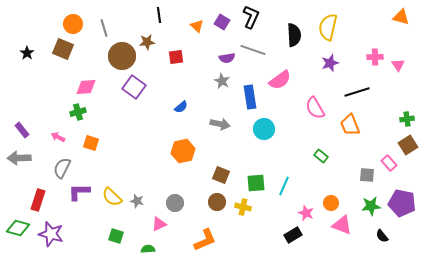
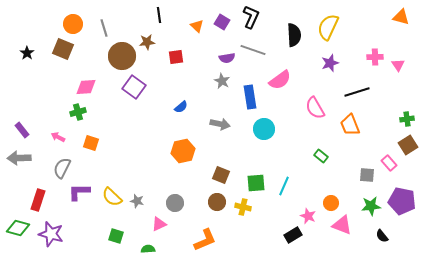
yellow semicircle at (328, 27): rotated 12 degrees clockwise
purple pentagon at (402, 203): moved 2 px up
pink star at (306, 213): moved 2 px right, 3 px down
